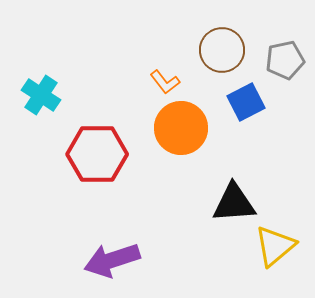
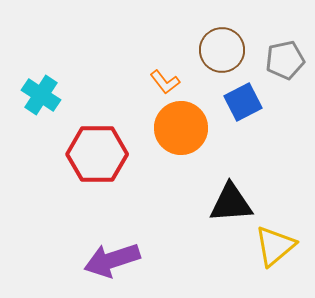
blue square: moved 3 px left
black triangle: moved 3 px left
